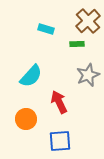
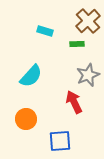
cyan rectangle: moved 1 px left, 2 px down
red arrow: moved 15 px right
